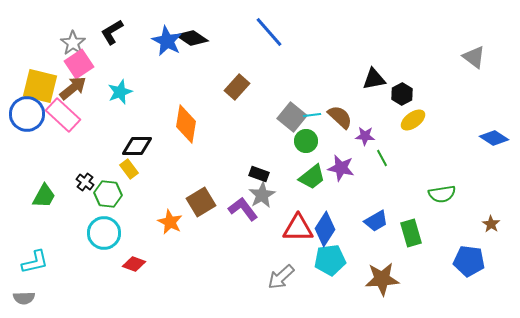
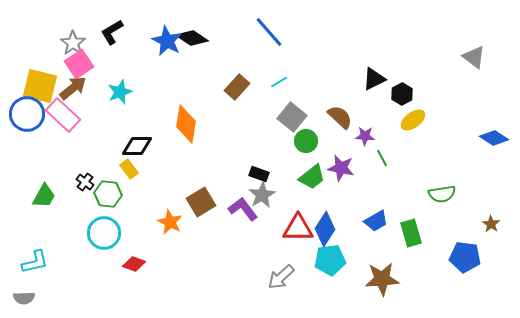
black triangle at (374, 79): rotated 15 degrees counterclockwise
cyan line at (312, 115): moved 33 px left, 33 px up; rotated 24 degrees counterclockwise
blue pentagon at (469, 261): moved 4 px left, 4 px up
